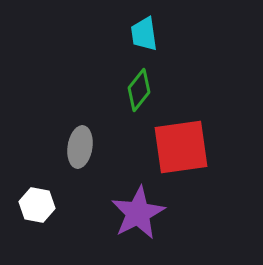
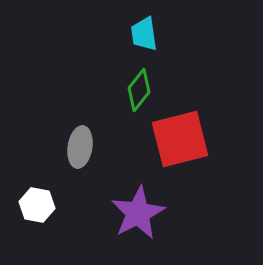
red square: moved 1 px left, 8 px up; rotated 6 degrees counterclockwise
